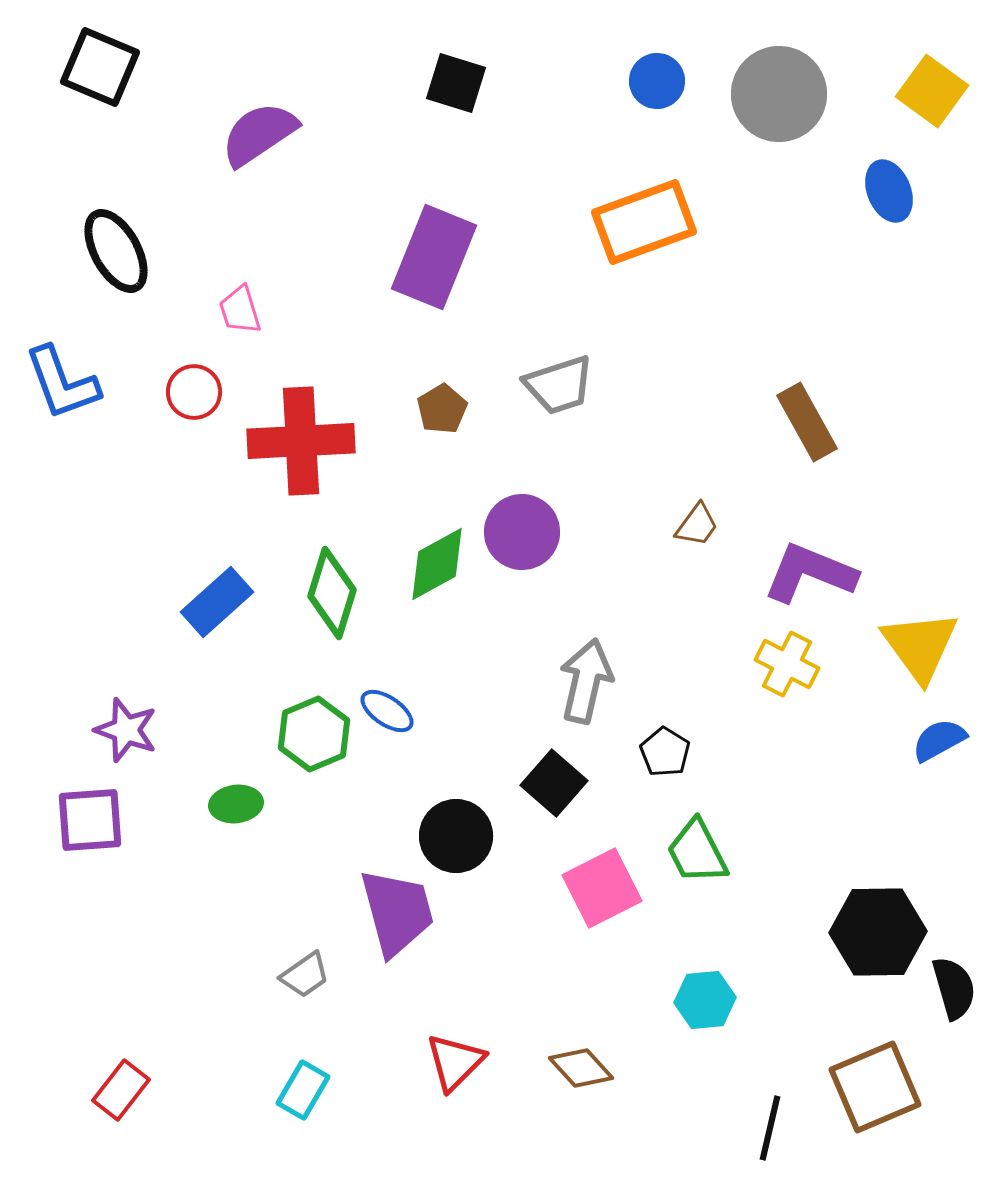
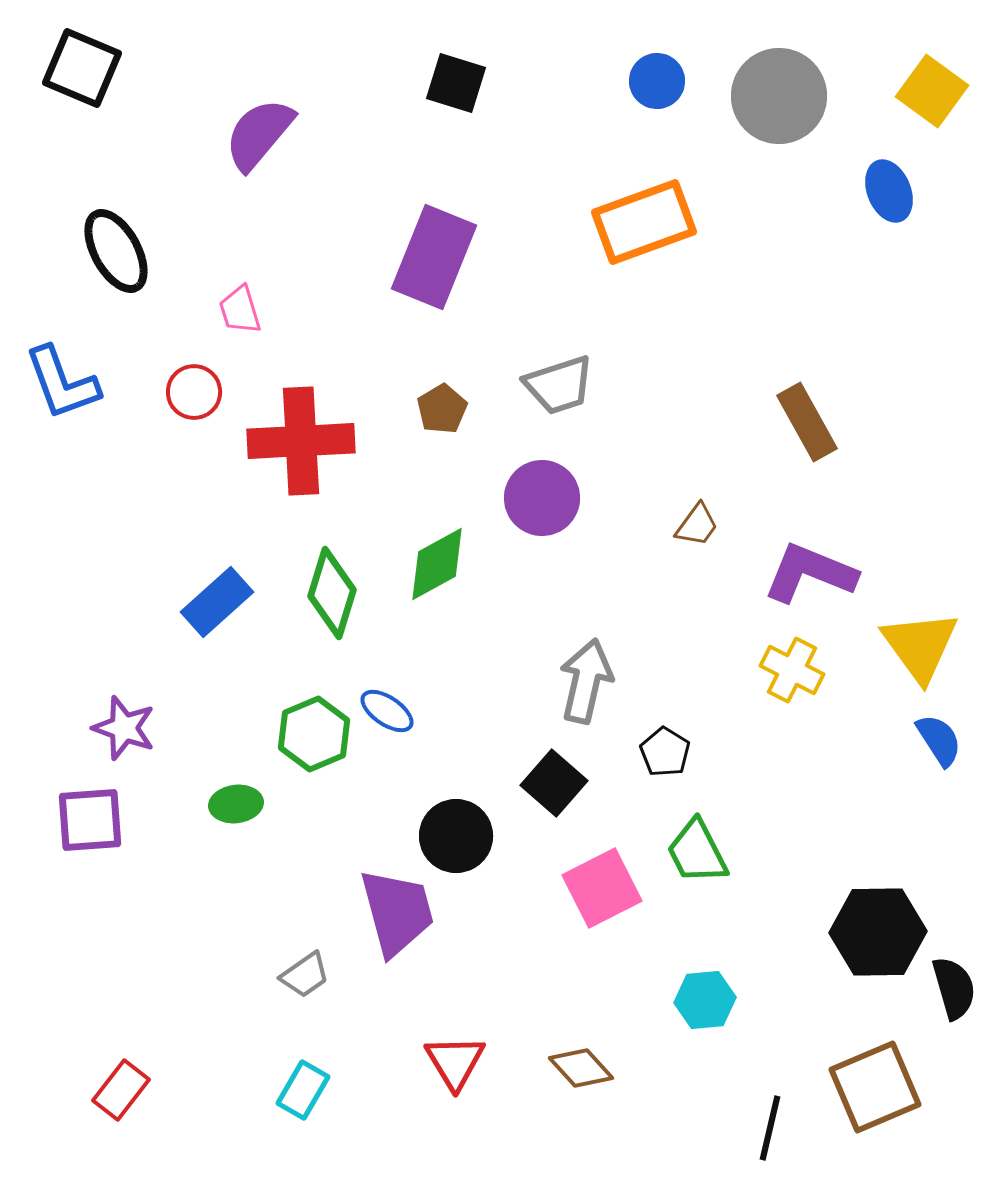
black square at (100, 67): moved 18 px left, 1 px down
gray circle at (779, 94): moved 2 px down
purple semicircle at (259, 134): rotated 16 degrees counterclockwise
purple circle at (522, 532): moved 20 px right, 34 px up
yellow cross at (787, 664): moved 5 px right, 6 px down
purple star at (126, 730): moved 2 px left, 2 px up
blue semicircle at (939, 740): rotated 86 degrees clockwise
red triangle at (455, 1062): rotated 16 degrees counterclockwise
